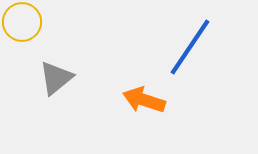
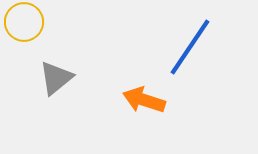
yellow circle: moved 2 px right
